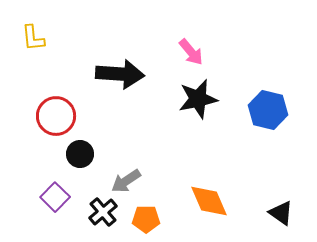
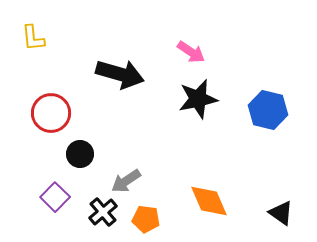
pink arrow: rotated 16 degrees counterclockwise
black arrow: rotated 12 degrees clockwise
red circle: moved 5 px left, 3 px up
orange pentagon: rotated 8 degrees clockwise
